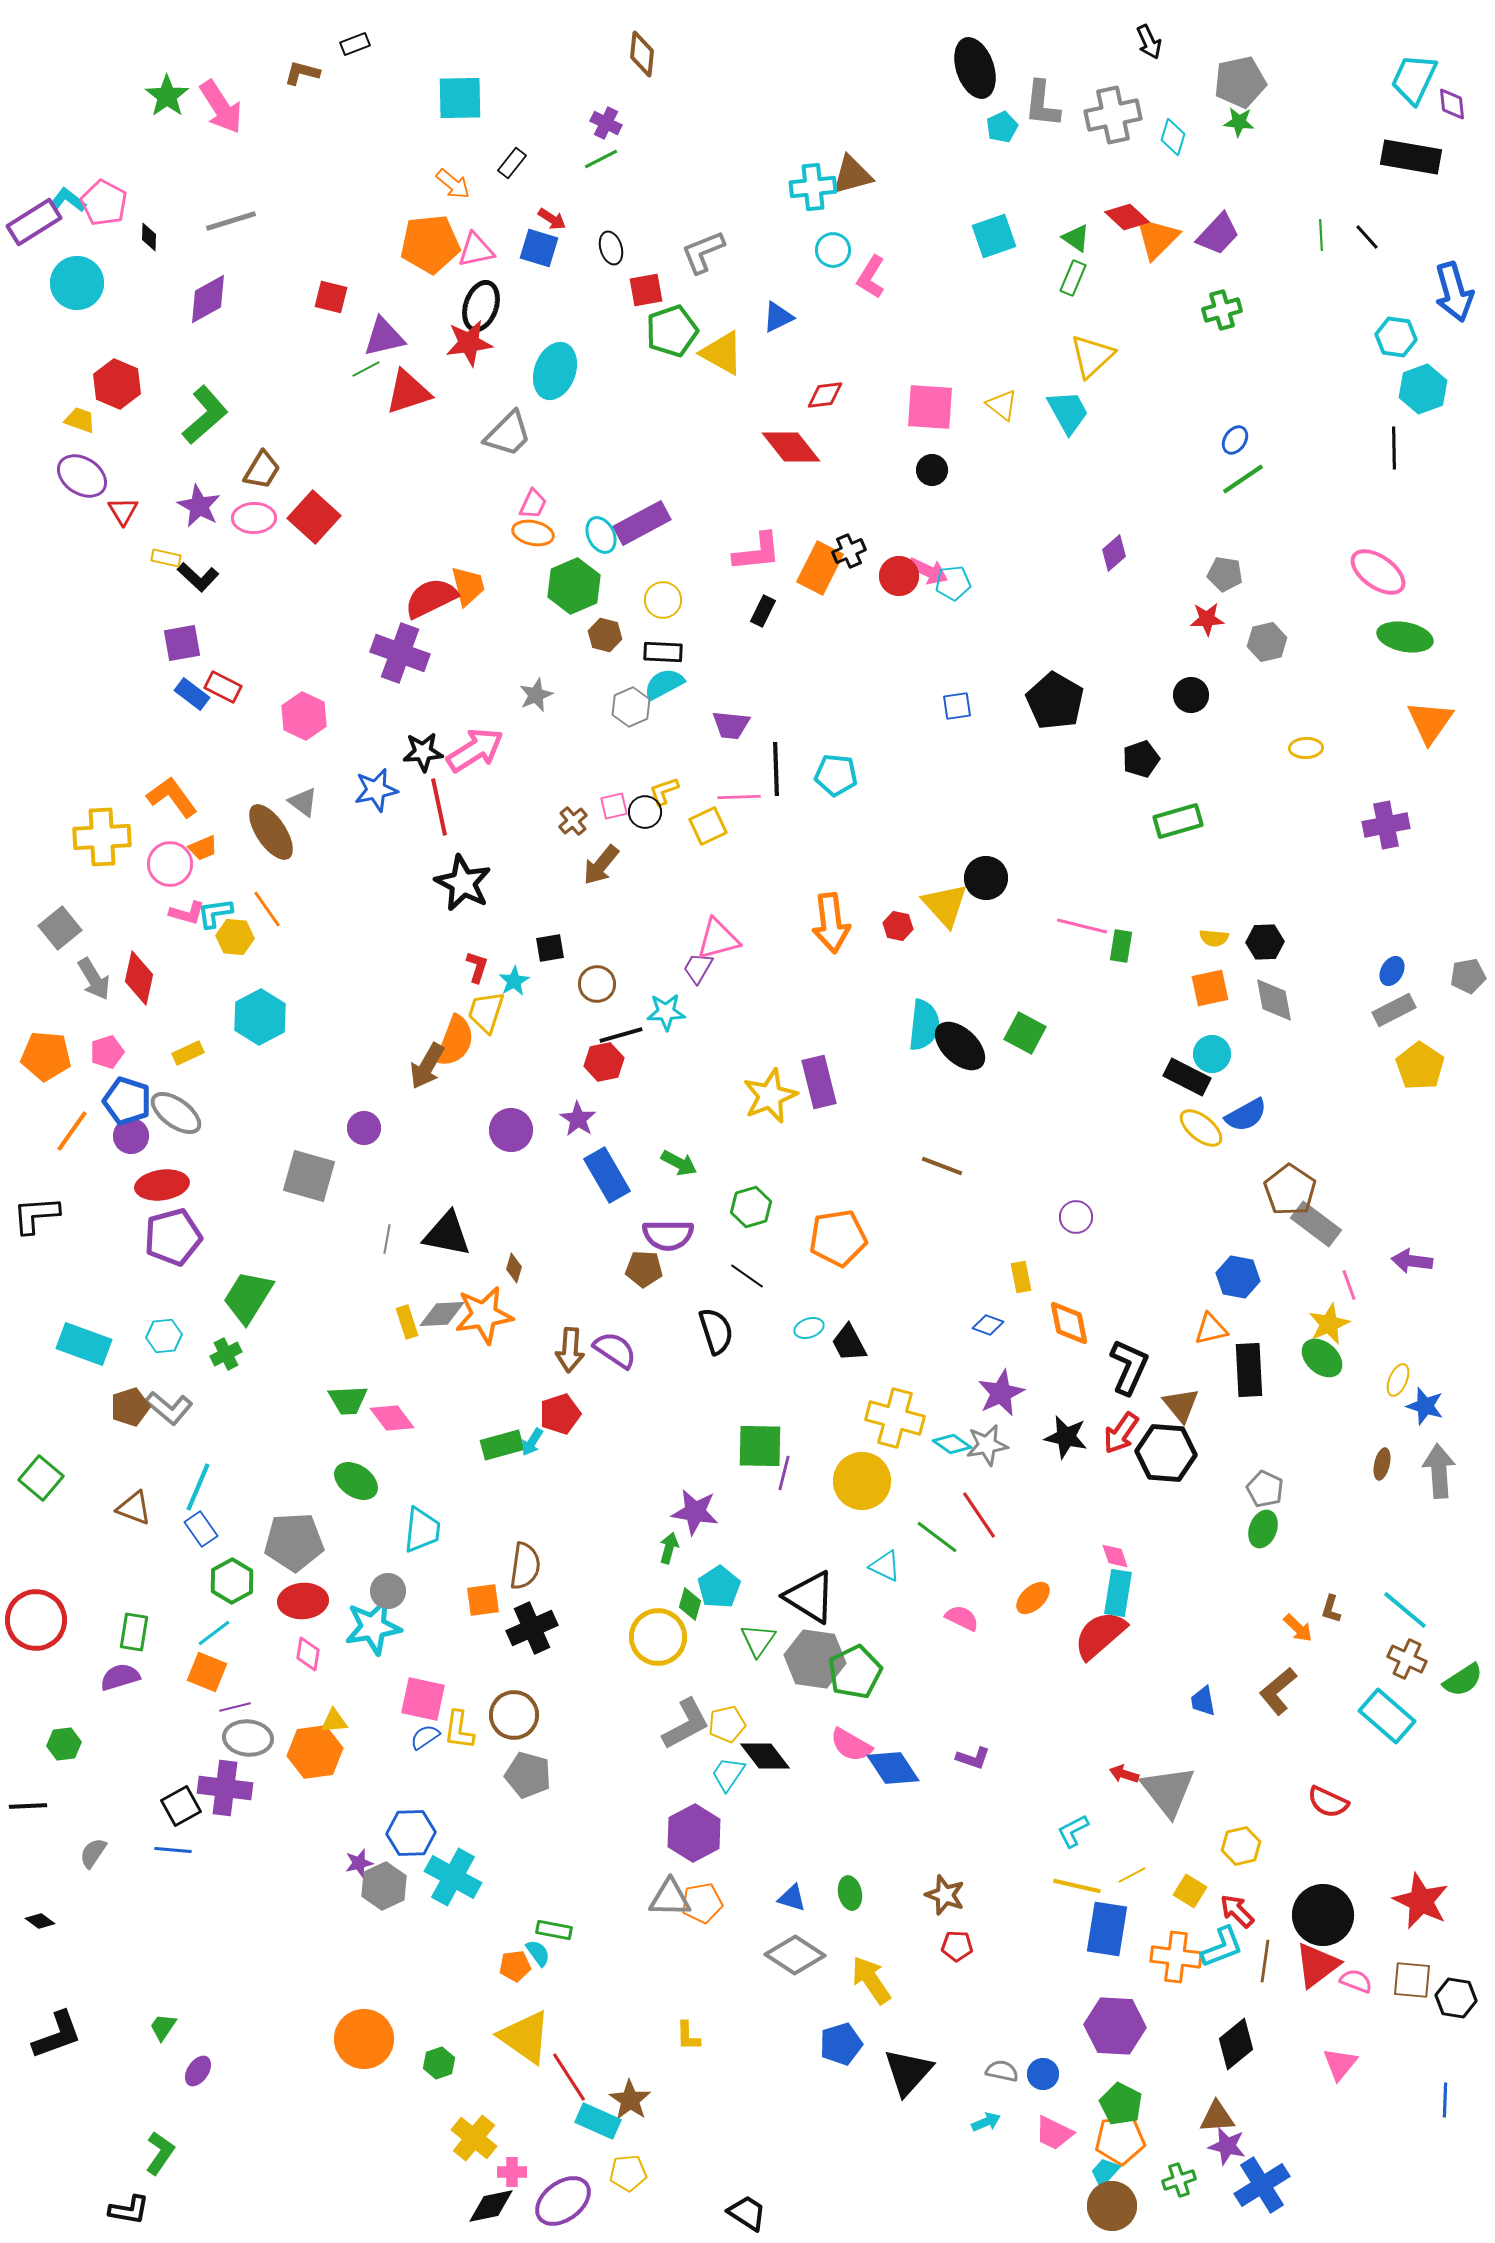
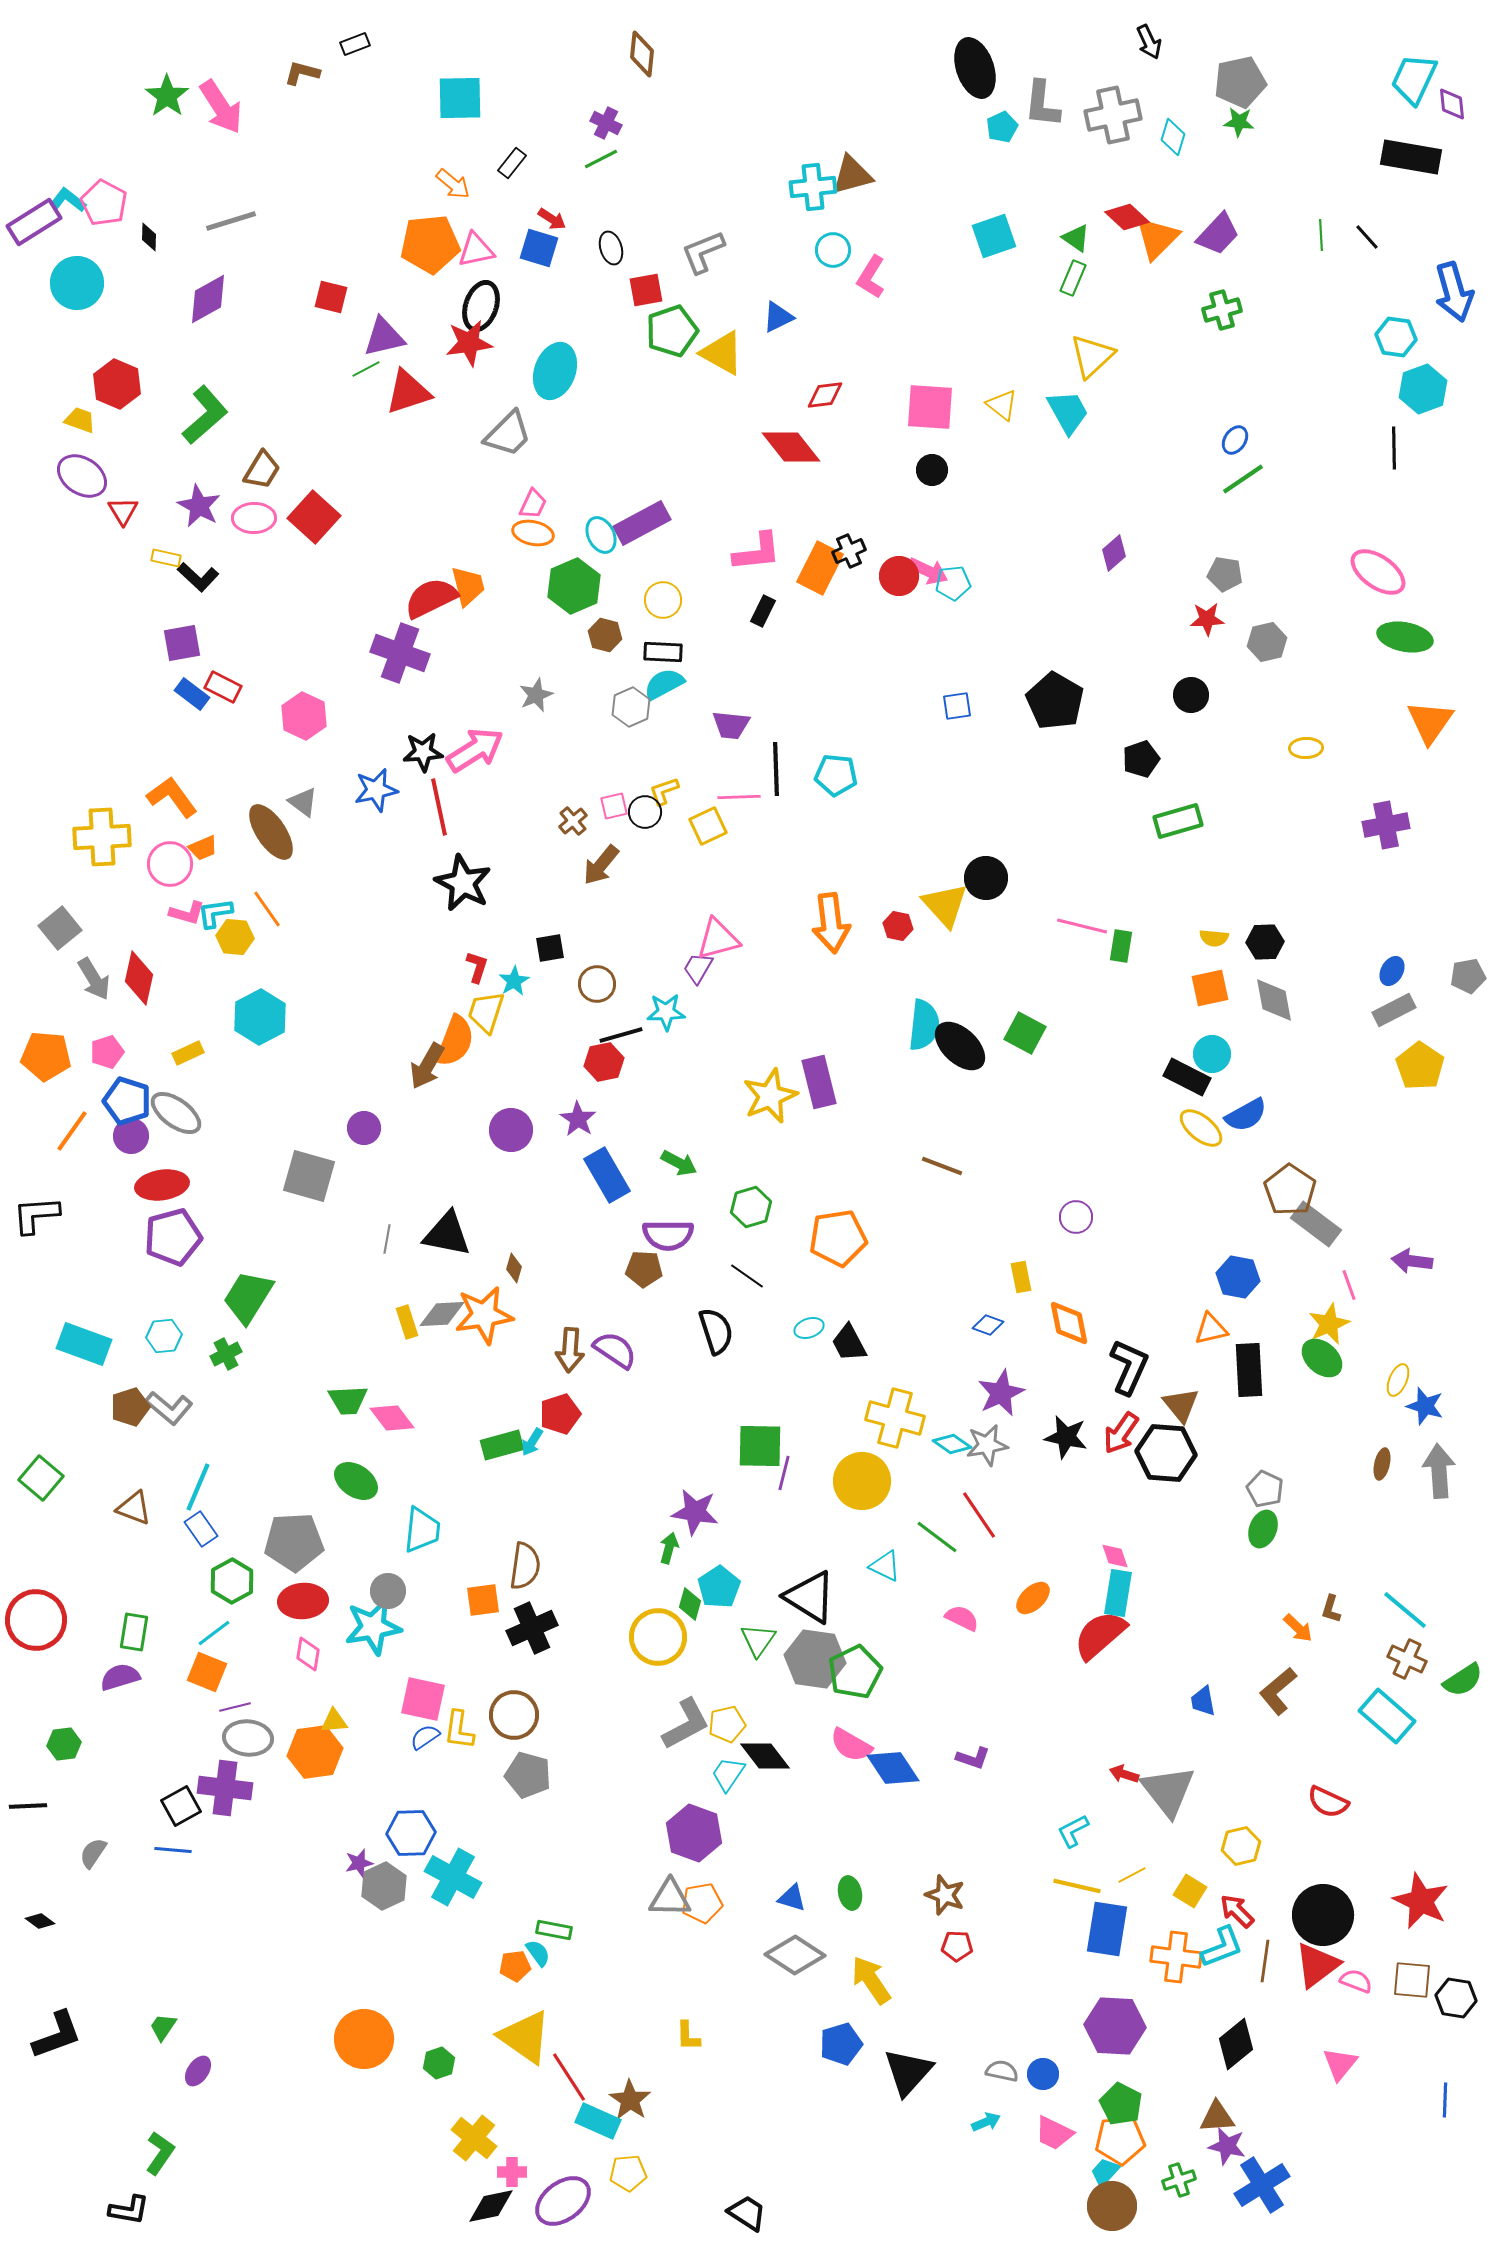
purple hexagon at (694, 1833): rotated 12 degrees counterclockwise
